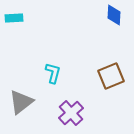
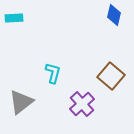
blue diamond: rotated 10 degrees clockwise
brown square: rotated 28 degrees counterclockwise
purple cross: moved 11 px right, 9 px up
